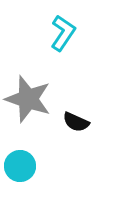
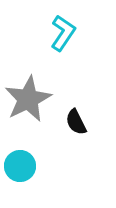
gray star: rotated 27 degrees clockwise
black semicircle: rotated 40 degrees clockwise
